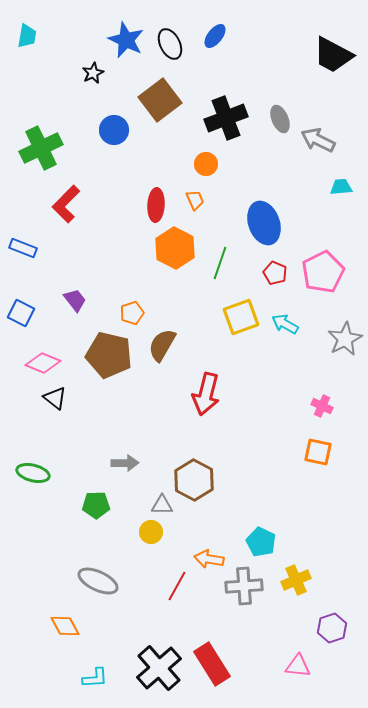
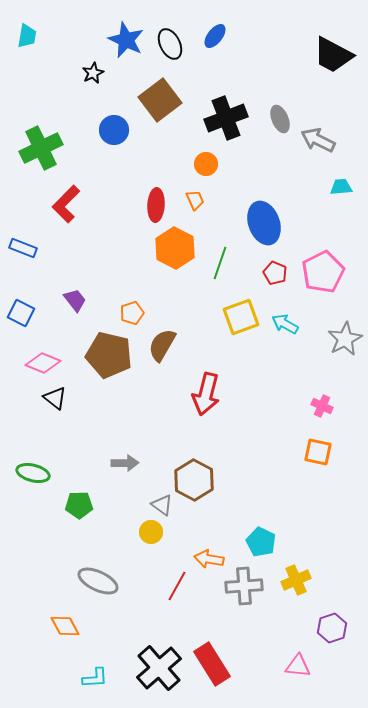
green pentagon at (96, 505): moved 17 px left
gray triangle at (162, 505): rotated 35 degrees clockwise
